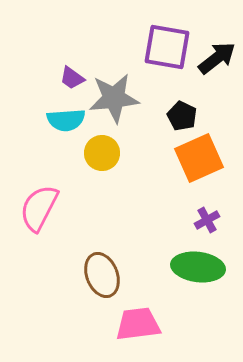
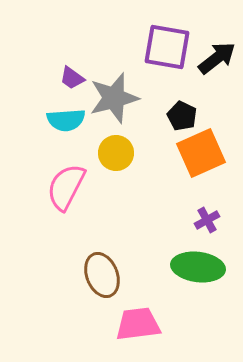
gray star: rotated 9 degrees counterclockwise
yellow circle: moved 14 px right
orange square: moved 2 px right, 5 px up
pink semicircle: moved 27 px right, 21 px up
